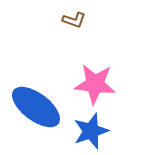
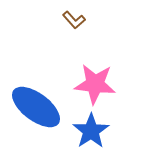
brown L-shape: rotated 30 degrees clockwise
blue star: rotated 15 degrees counterclockwise
